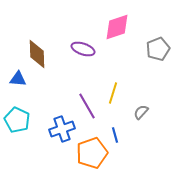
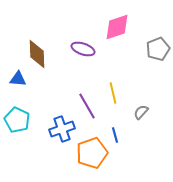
yellow line: rotated 30 degrees counterclockwise
